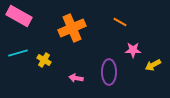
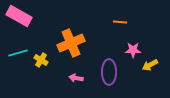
orange line: rotated 24 degrees counterclockwise
orange cross: moved 1 px left, 15 px down
yellow cross: moved 3 px left
yellow arrow: moved 3 px left
